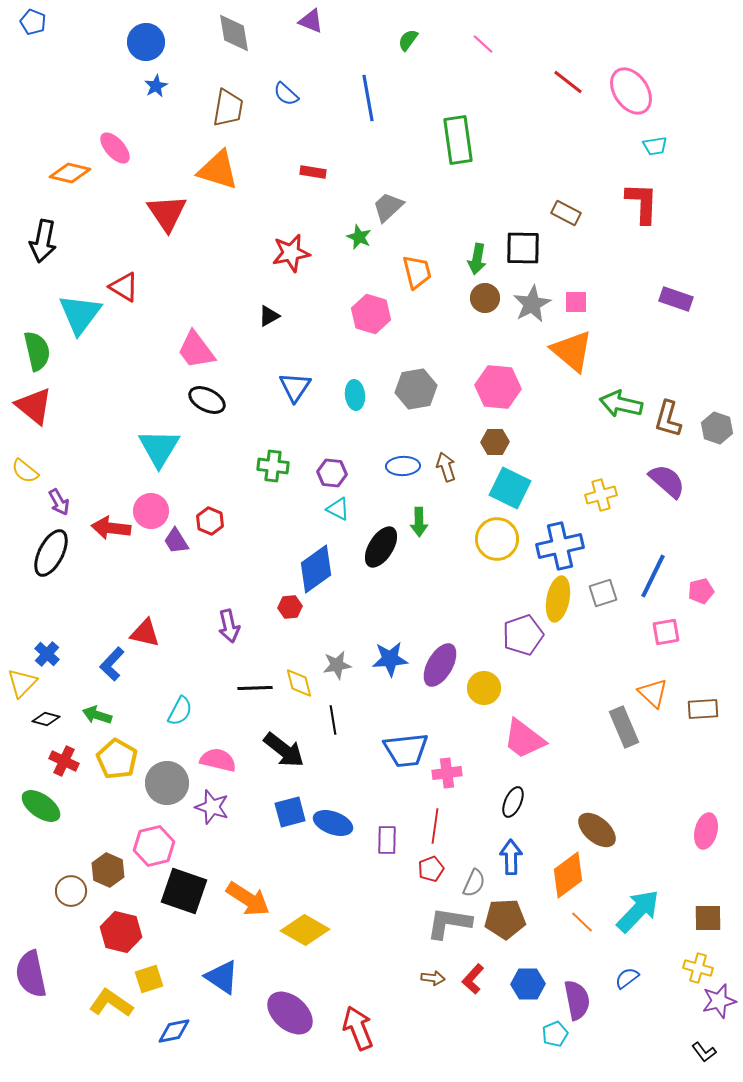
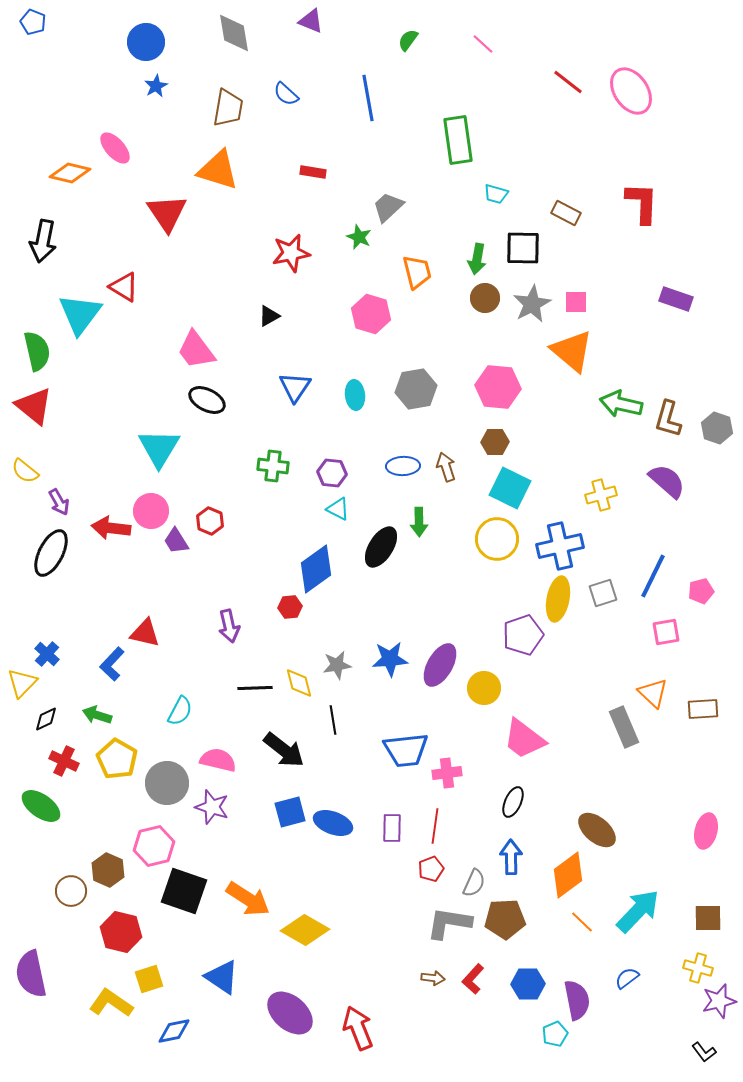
cyan trapezoid at (655, 146): moved 159 px left, 48 px down; rotated 25 degrees clockwise
black diamond at (46, 719): rotated 40 degrees counterclockwise
purple rectangle at (387, 840): moved 5 px right, 12 px up
